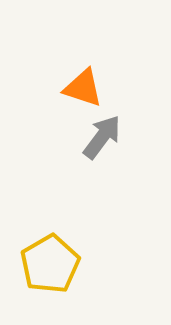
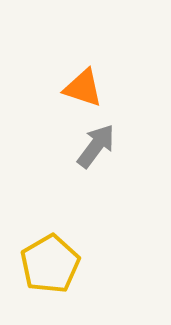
gray arrow: moved 6 px left, 9 px down
